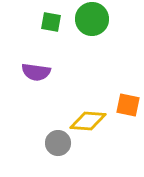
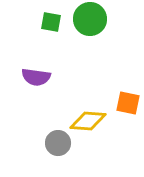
green circle: moved 2 px left
purple semicircle: moved 5 px down
orange square: moved 2 px up
